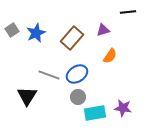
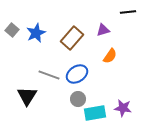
gray square: rotated 16 degrees counterclockwise
gray circle: moved 2 px down
